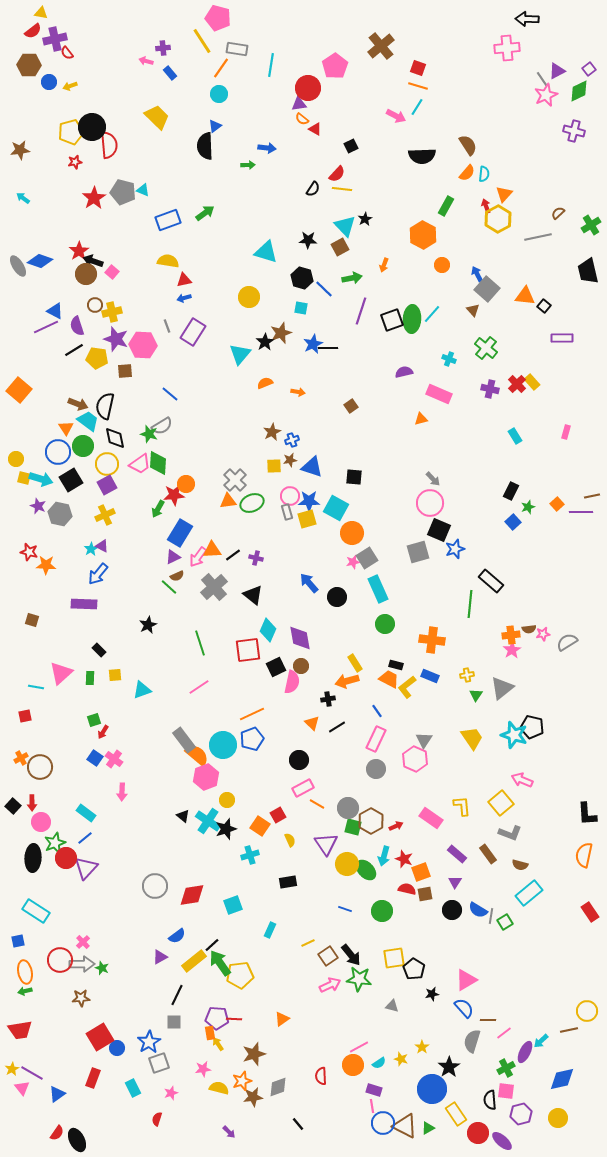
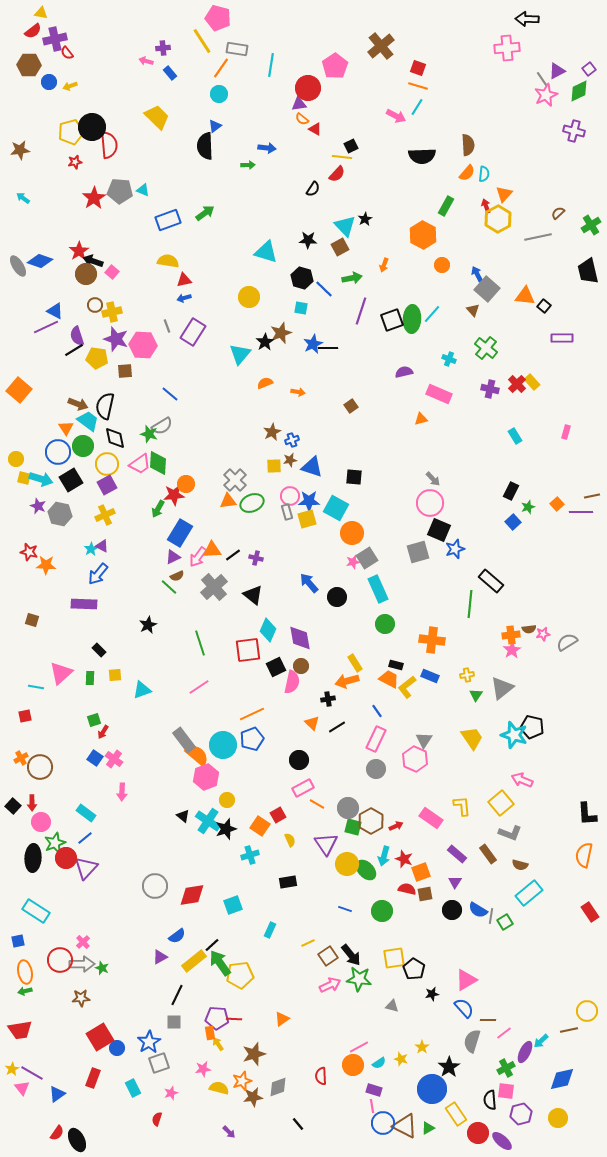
brown semicircle at (468, 145): rotated 30 degrees clockwise
yellow line at (342, 189): moved 32 px up
gray pentagon at (123, 192): moved 3 px left, 1 px up; rotated 10 degrees counterclockwise
purple semicircle at (77, 326): moved 10 px down
